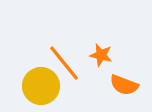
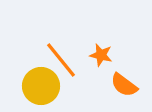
orange line: moved 3 px left, 3 px up
orange semicircle: rotated 16 degrees clockwise
